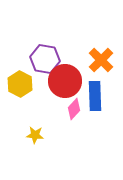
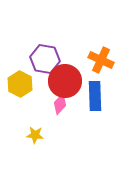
orange cross: rotated 20 degrees counterclockwise
pink diamond: moved 14 px left, 5 px up
